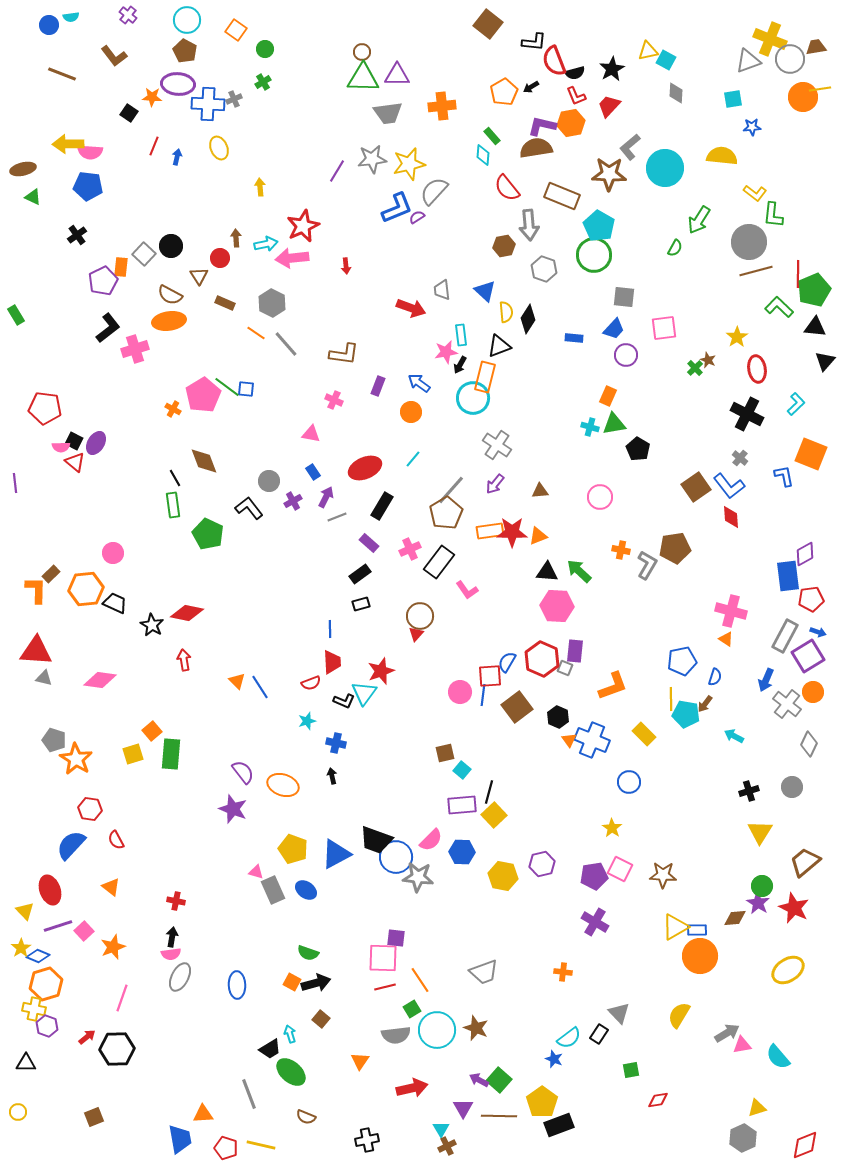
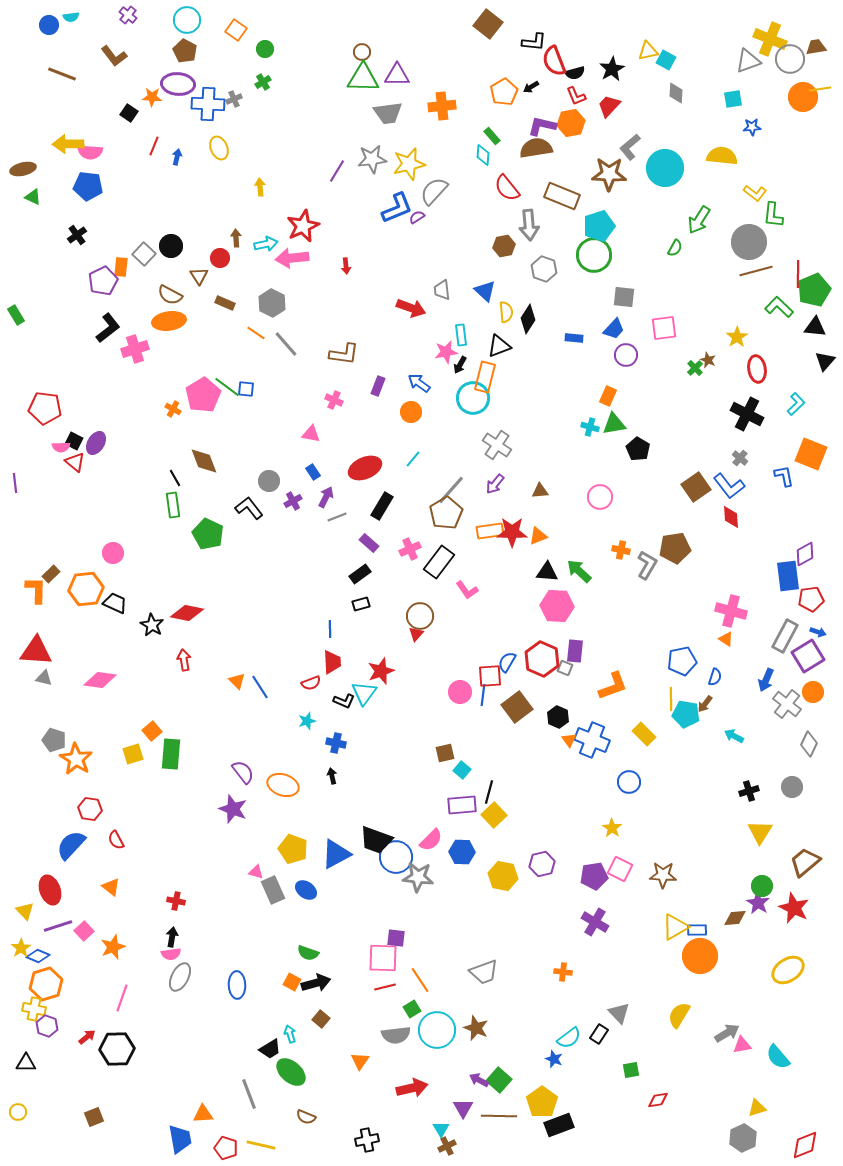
cyan pentagon at (599, 226): rotated 24 degrees clockwise
